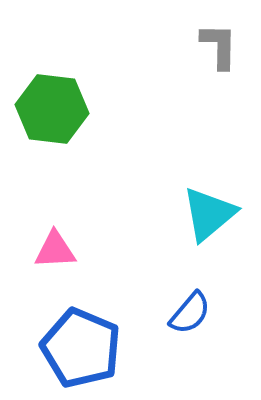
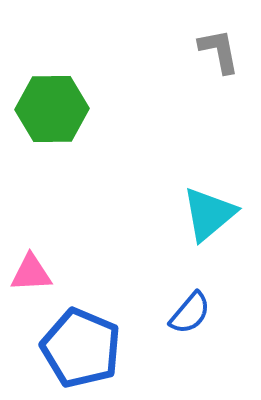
gray L-shape: moved 5 px down; rotated 12 degrees counterclockwise
green hexagon: rotated 8 degrees counterclockwise
pink triangle: moved 24 px left, 23 px down
